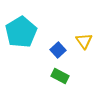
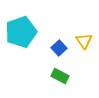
cyan pentagon: rotated 12 degrees clockwise
blue square: moved 1 px right, 2 px up
